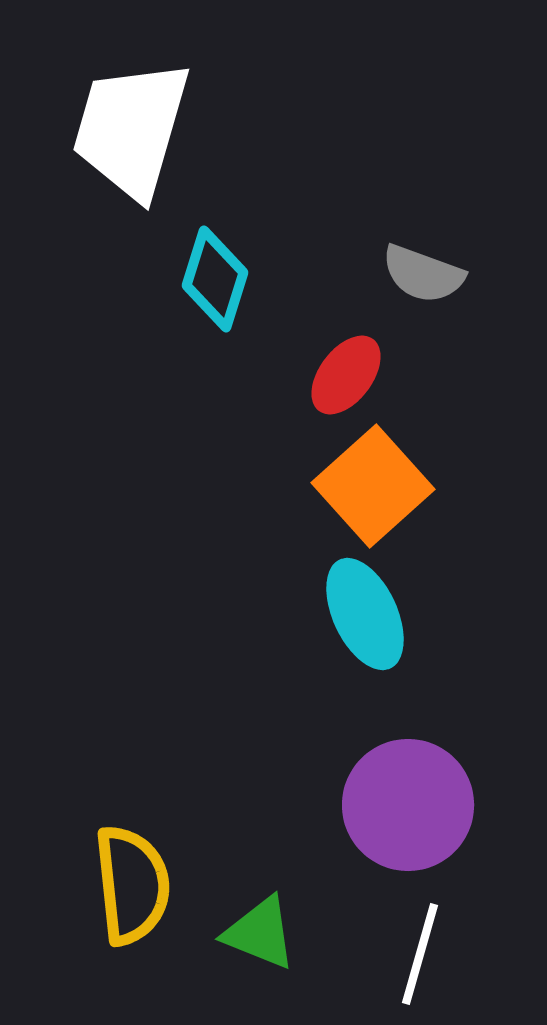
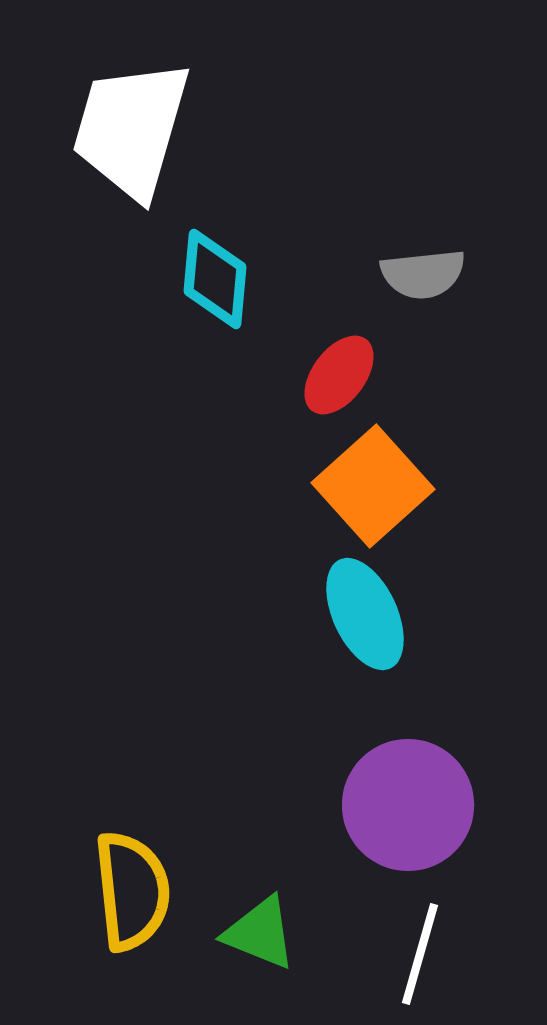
gray semicircle: rotated 26 degrees counterclockwise
cyan diamond: rotated 12 degrees counterclockwise
red ellipse: moved 7 px left
yellow semicircle: moved 6 px down
